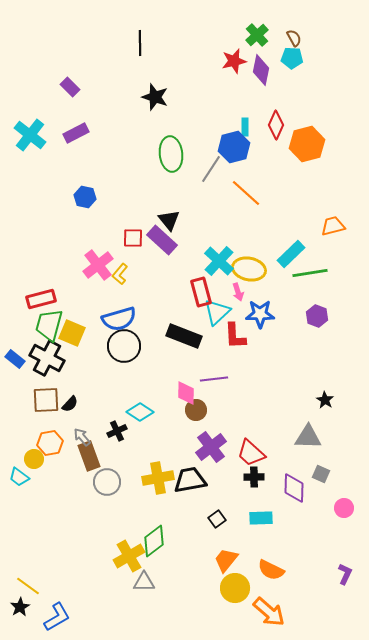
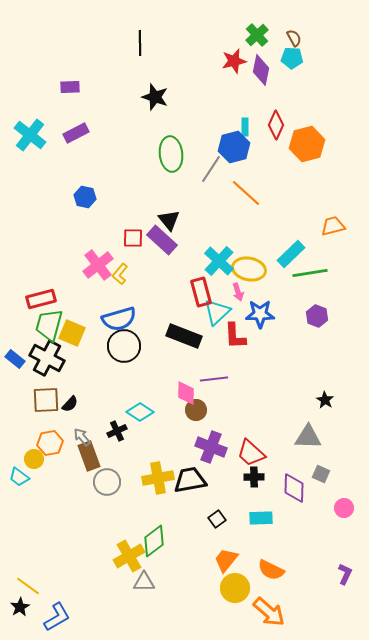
purple rectangle at (70, 87): rotated 48 degrees counterclockwise
purple cross at (211, 447): rotated 32 degrees counterclockwise
